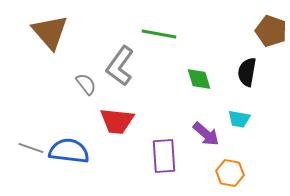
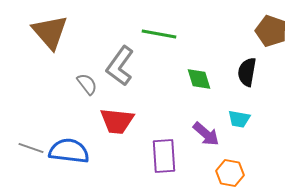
gray semicircle: moved 1 px right
